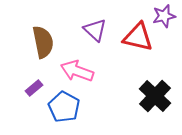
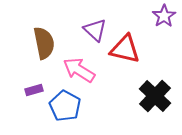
purple star: rotated 20 degrees counterclockwise
red triangle: moved 13 px left, 12 px down
brown semicircle: moved 1 px right, 1 px down
pink arrow: moved 2 px right, 1 px up; rotated 12 degrees clockwise
purple rectangle: moved 2 px down; rotated 24 degrees clockwise
blue pentagon: moved 1 px right, 1 px up
